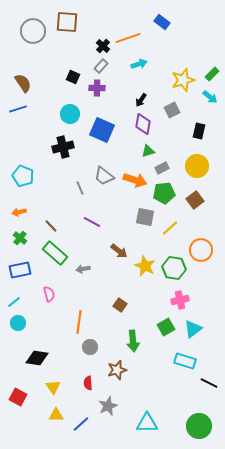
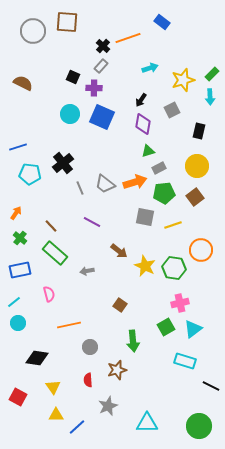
cyan arrow at (139, 64): moved 11 px right, 4 px down
brown semicircle at (23, 83): rotated 30 degrees counterclockwise
purple cross at (97, 88): moved 3 px left
cyan arrow at (210, 97): rotated 49 degrees clockwise
blue line at (18, 109): moved 38 px down
blue square at (102, 130): moved 13 px up
black cross at (63, 147): moved 16 px down; rotated 25 degrees counterclockwise
gray rectangle at (162, 168): moved 3 px left
cyan pentagon at (23, 176): moved 7 px right, 2 px up; rotated 15 degrees counterclockwise
gray trapezoid at (104, 176): moved 1 px right, 8 px down
orange arrow at (135, 180): moved 2 px down; rotated 35 degrees counterclockwise
brown square at (195, 200): moved 3 px up
orange arrow at (19, 212): moved 3 px left, 1 px down; rotated 136 degrees clockwise
yellow line at (170, 228): moved 3 px right, 3 px up; rotated 24 degrees clockwise
gray arrow at (83, 269): moved 4 px right, 2 px down
pink cross at (180, 300): moved 3 px down
orange line at (79, 322): moved 10 px left, 3 px down; rotated 70 degrees clockwise
red semicircle at (88, 383): moved 3 px up
black line at (209, 383): moved 2 px right, 3 px down
blue line at (81, 424): moved 4 px left, 3 px down
